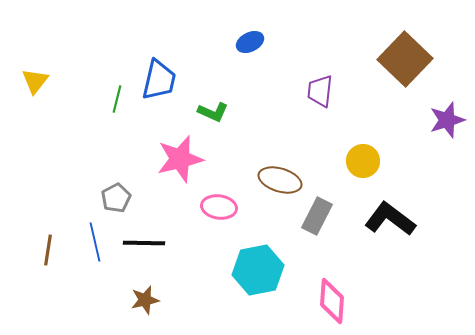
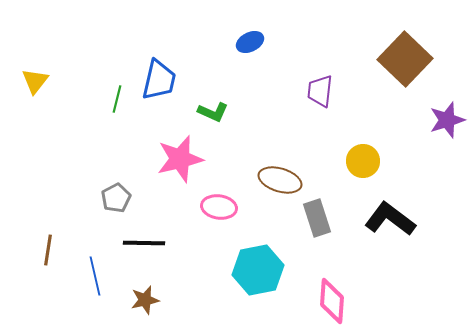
gray rectangle: moved 2 px down; rotated 45 degrees counterclockwise
blue line: moved 34 px down
